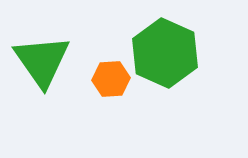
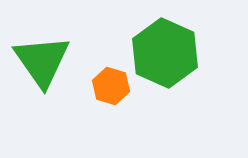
orange hexagon: moved 7 px down; rotated 21 degrees clockwise
